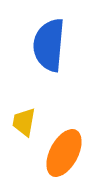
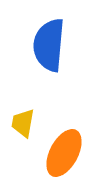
yellow trapezoid: moved 1 px left, 1 px down
